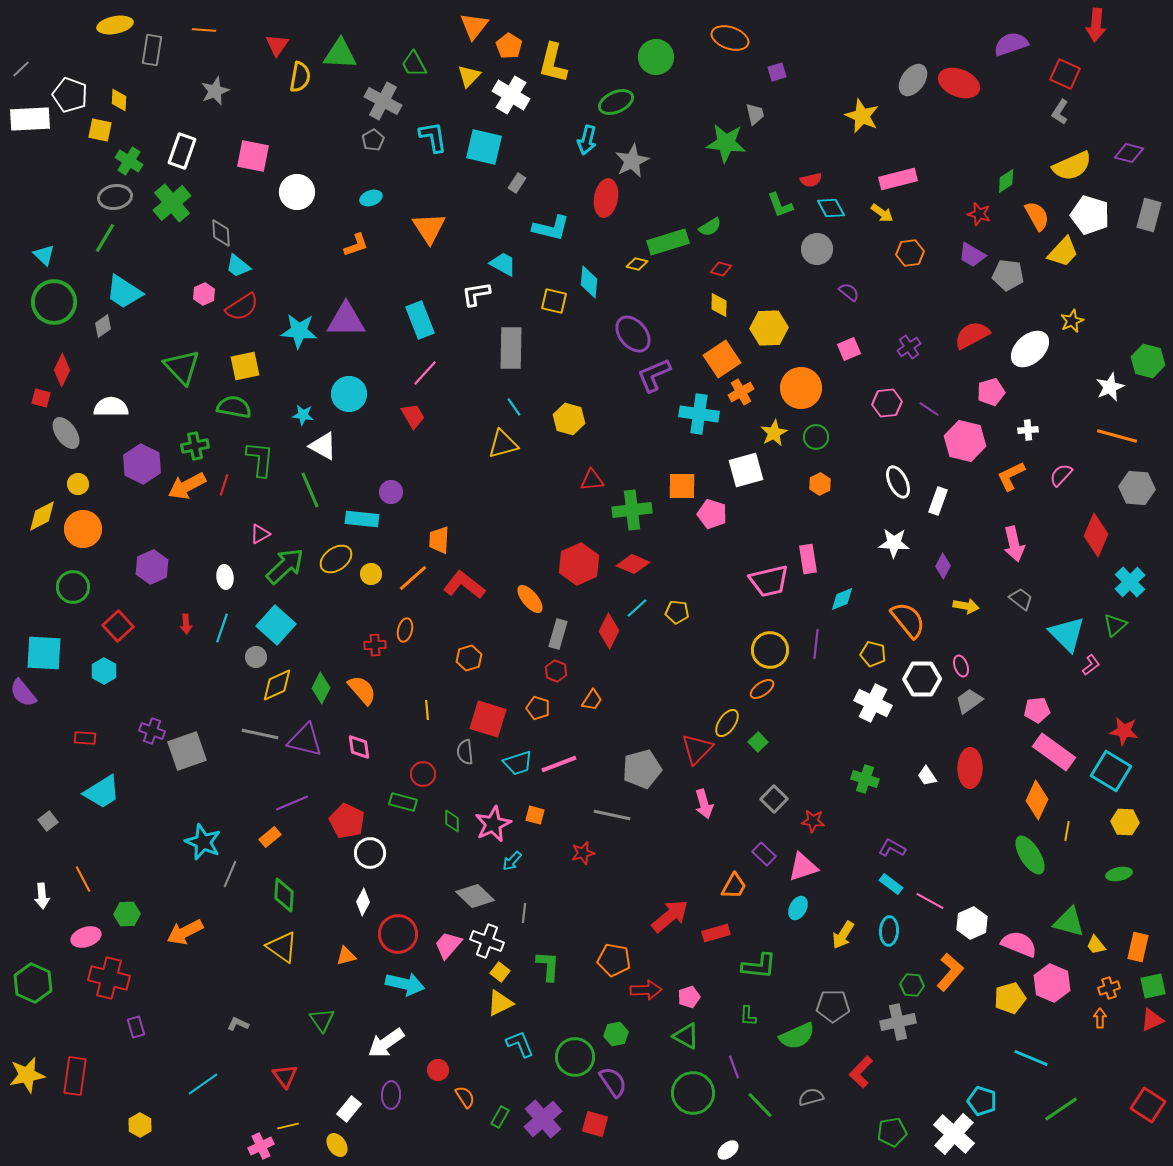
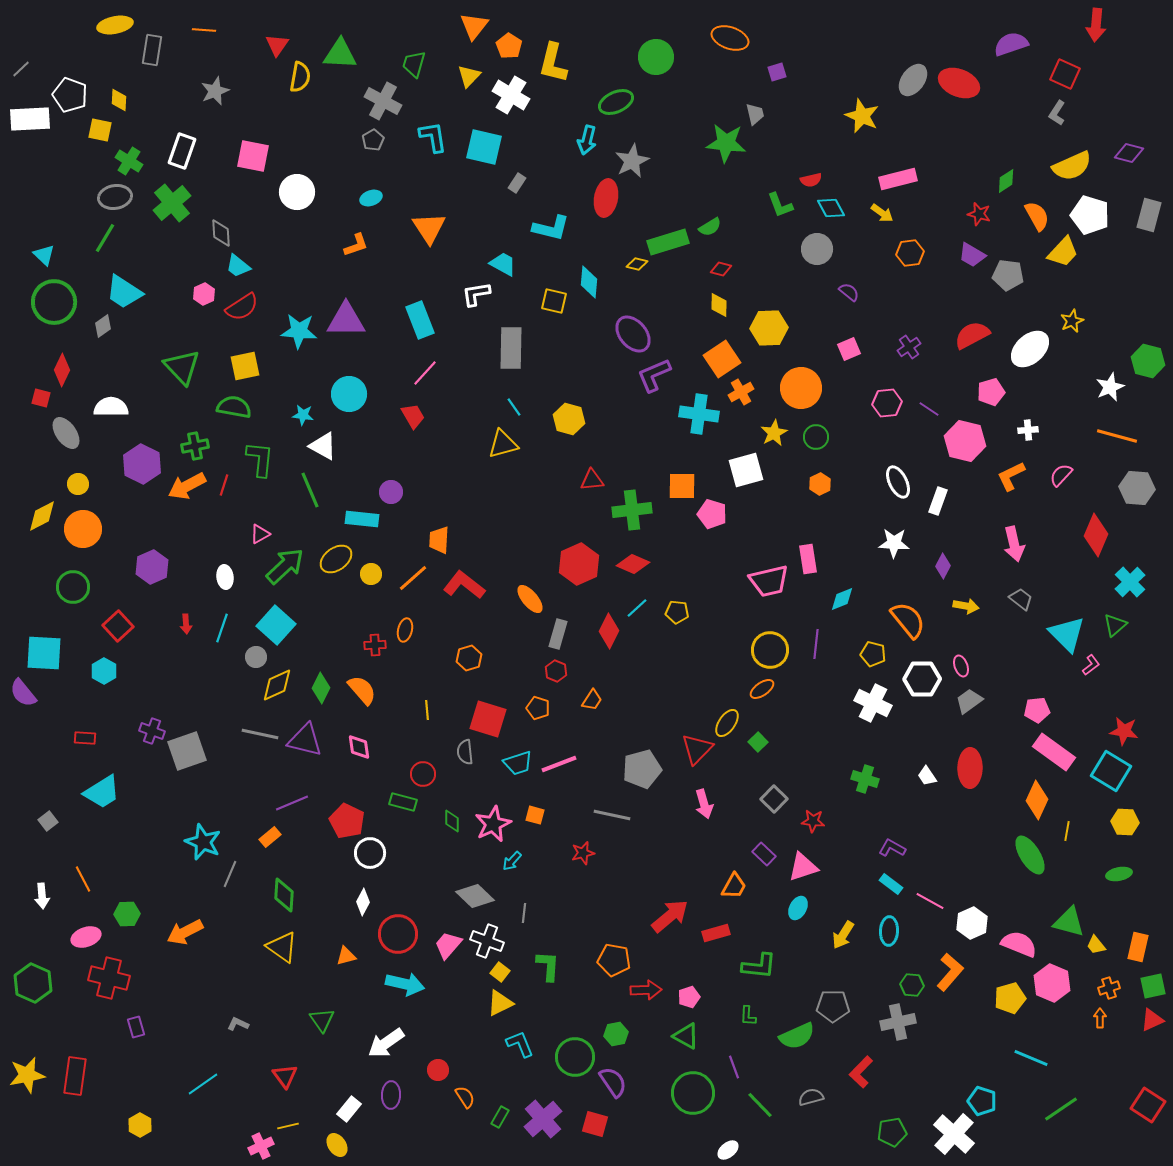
green trapezoid at (414, 64): rotated 44 degrees clockwise
gray L-shape at (1060, 112): moved 3 px left, 1 px down
